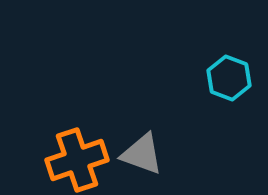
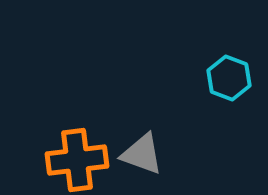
orange cross: rotated 12 degrees clockwise
